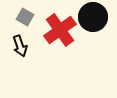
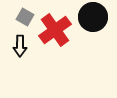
red cross: moved 5 px left
black arrow: rotated 20 degrees clockwise
